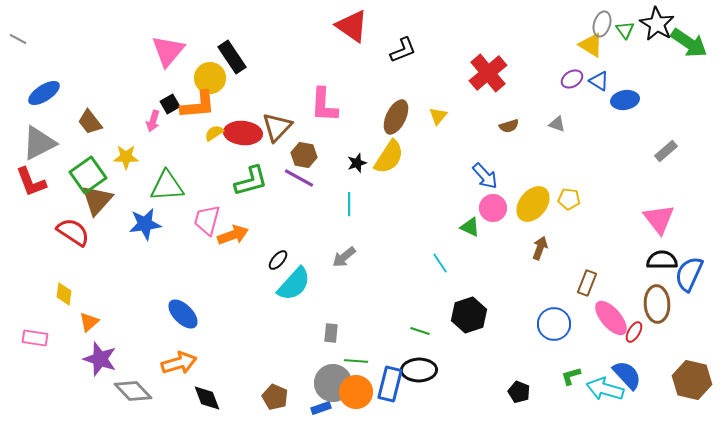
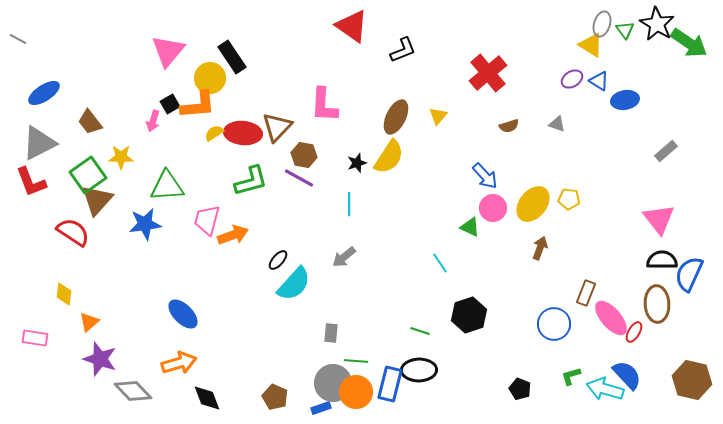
yellow star at (126, 157): moved 5 px left
brown rectangle at (587, 283): moved 1 px left, 10 px down
black pentagon at (519, 392): moved 1 px right, 3 px up
